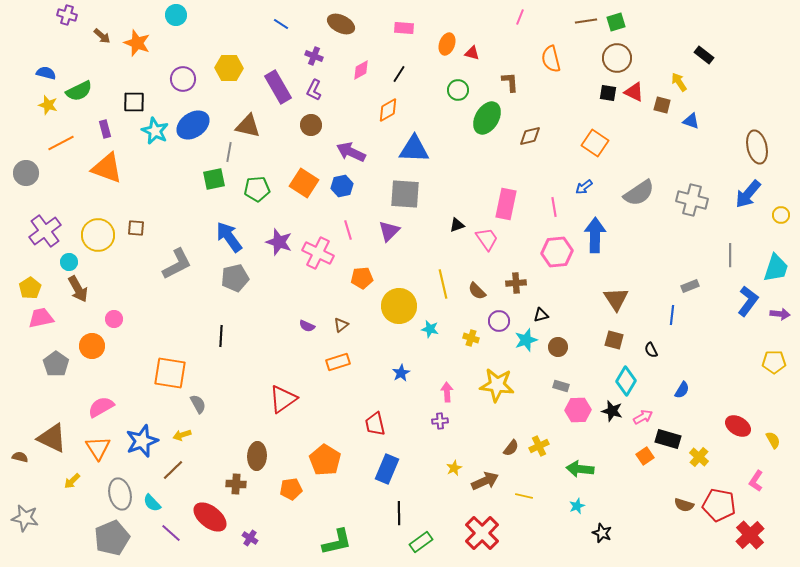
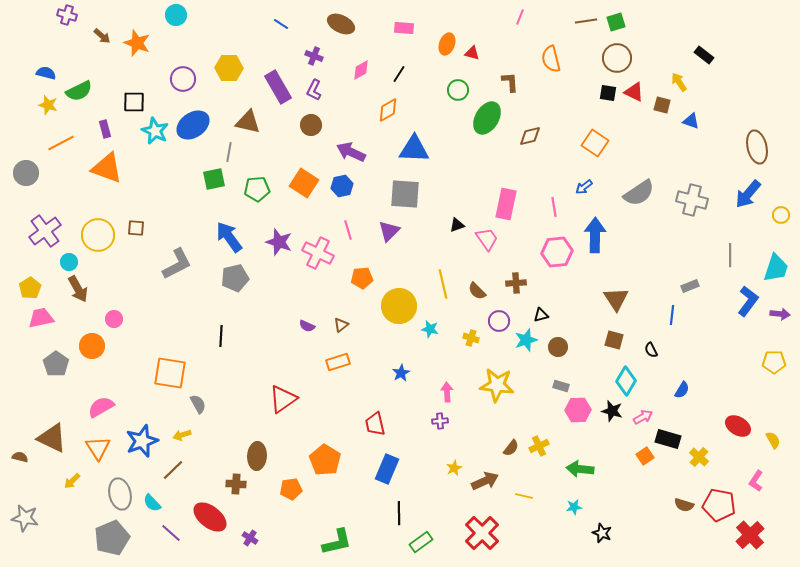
brown triangle at (248, 126): moved 4 px up
cyan star at (577, 506): moved 3 px left, 1 px down; rotated 14 degrees clockwise
